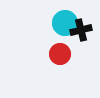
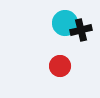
red circle: moved 12 px down
